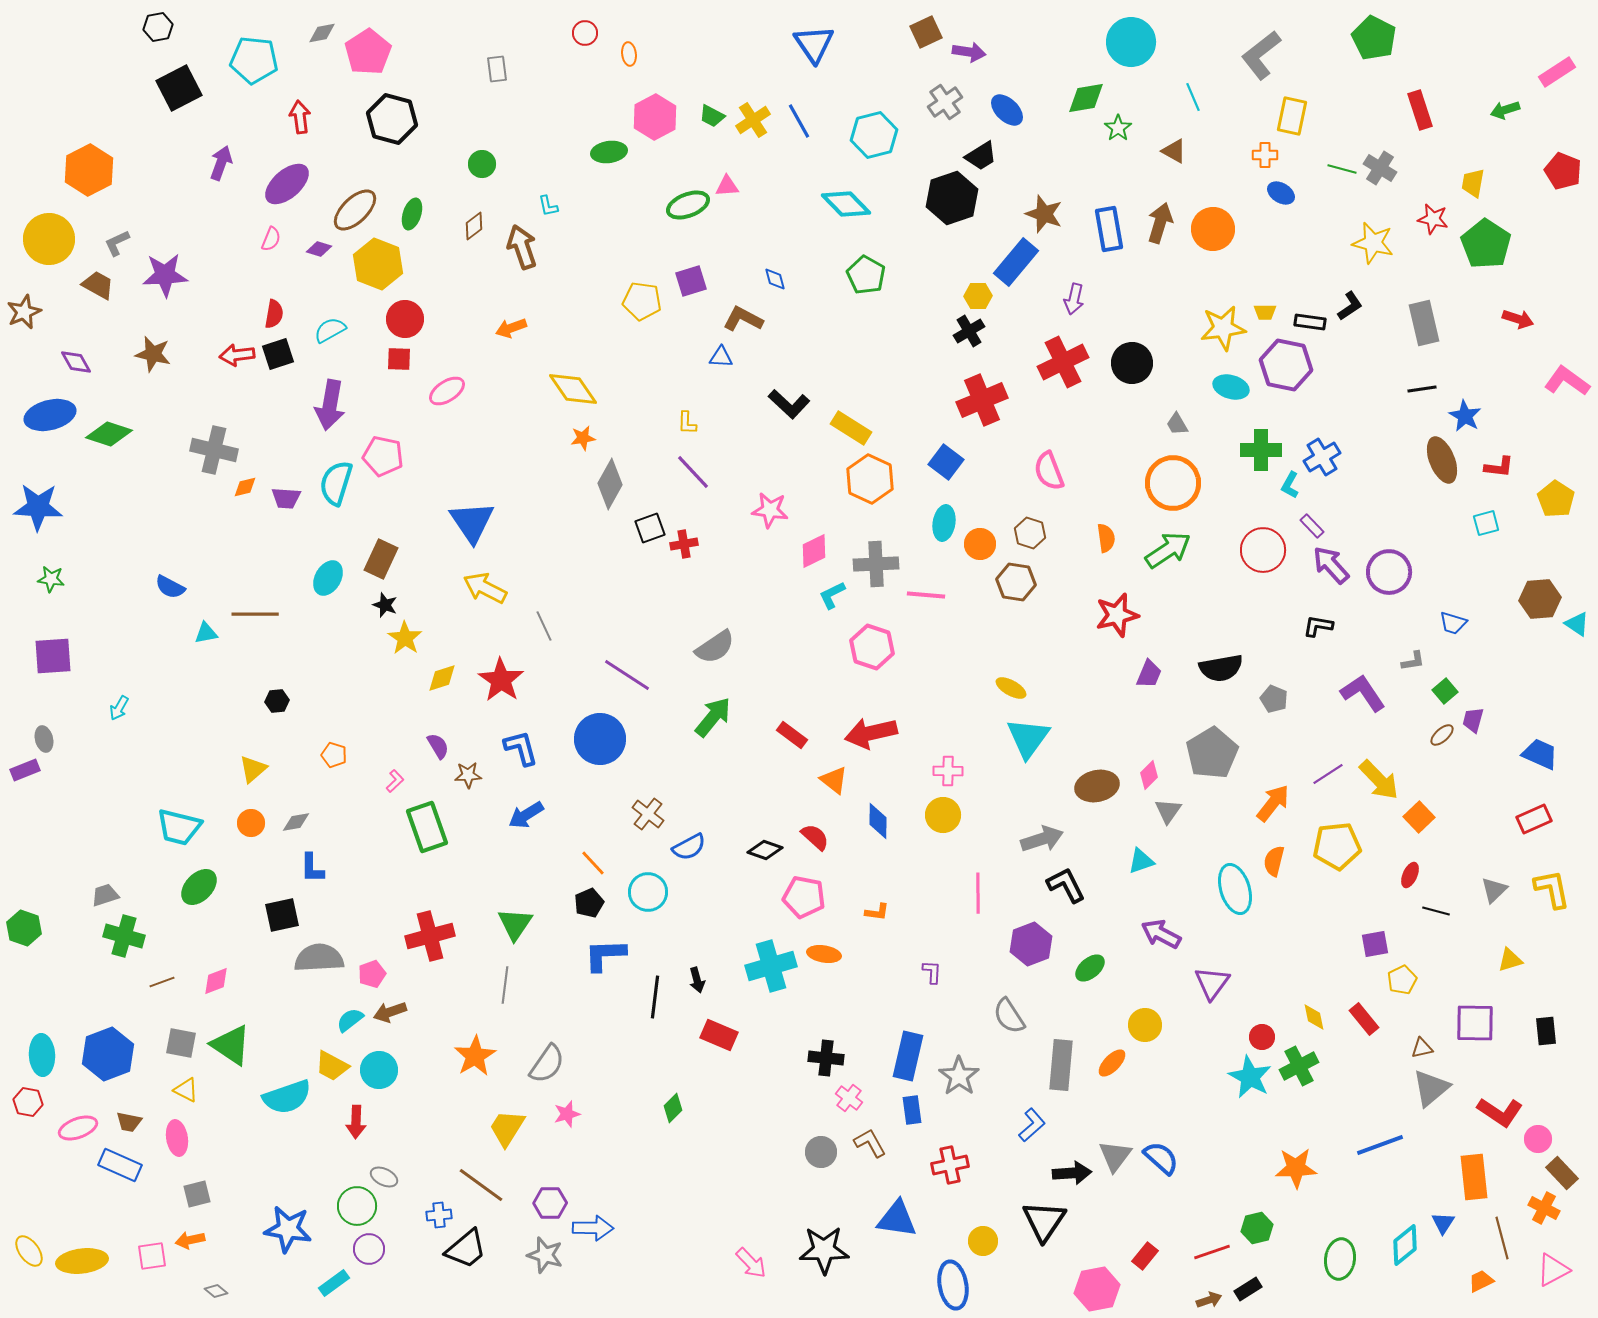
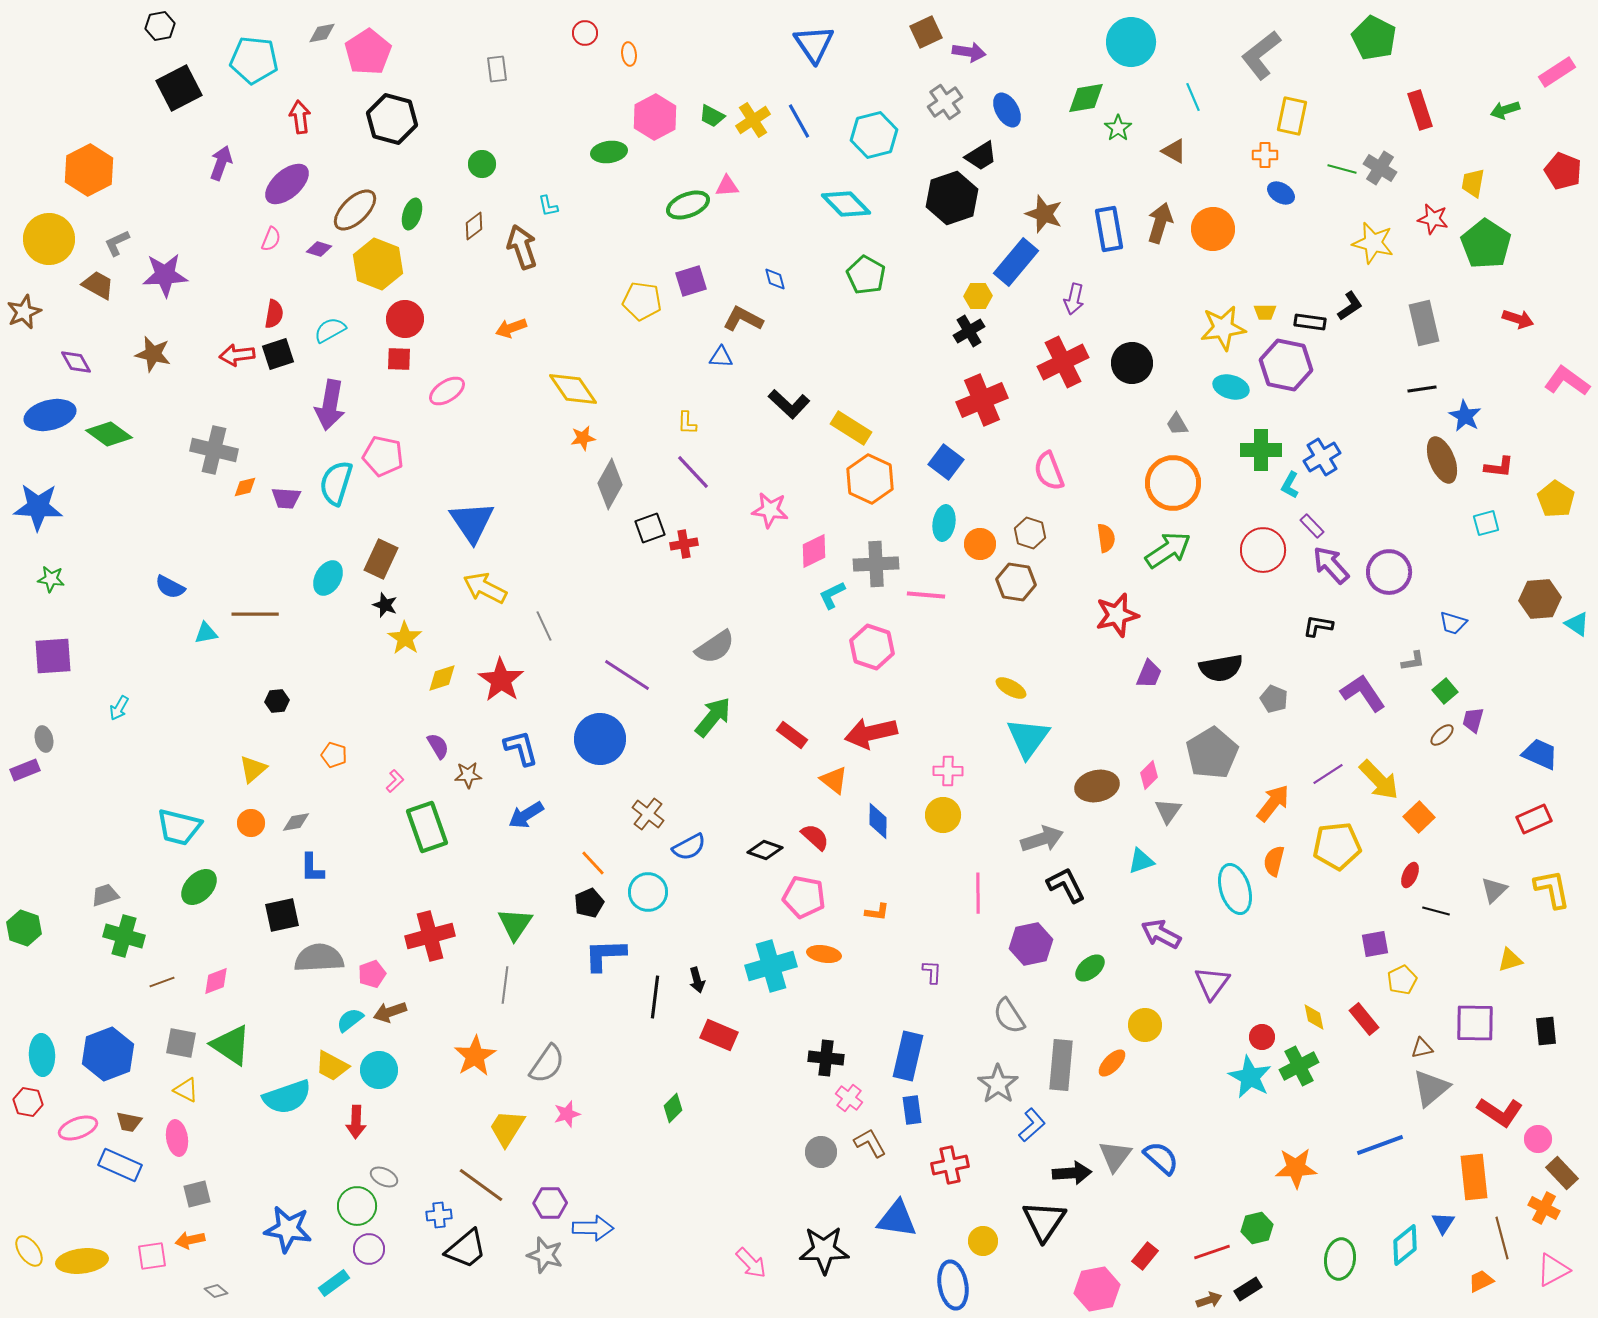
black hexagon at (158, 27): moved 2 px right, 1 px up
blue ellipse at (1007, 110): rotated 16 degrees clockwise
green diamond at (109, 434): rotated 18 degrees clockwise
purple hexagon at (1031, 944): rotated 9 degrees clockwise
gray star at (959, 1076): moved 39 px right, 8 px down
